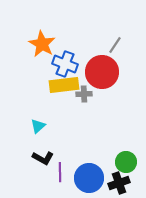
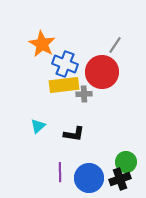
black L-shape: moved 31 px right, 24 px up; rotated 20 degrees counterclockwise
black cross: moved 1 px right, 4 px up
